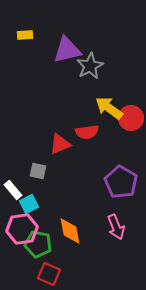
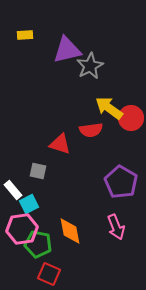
red semicircle: moved 4 px right, 2 px up
red triangle: rotated 40 degrees clockwise
